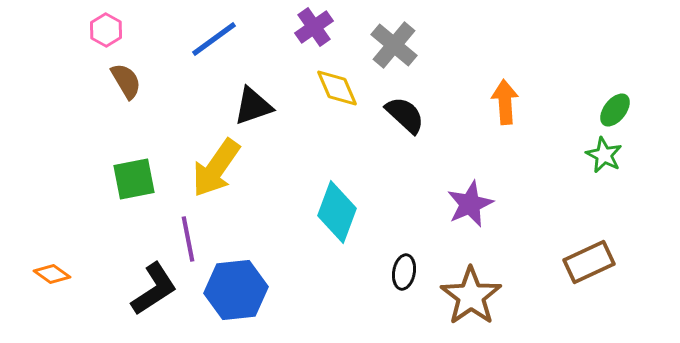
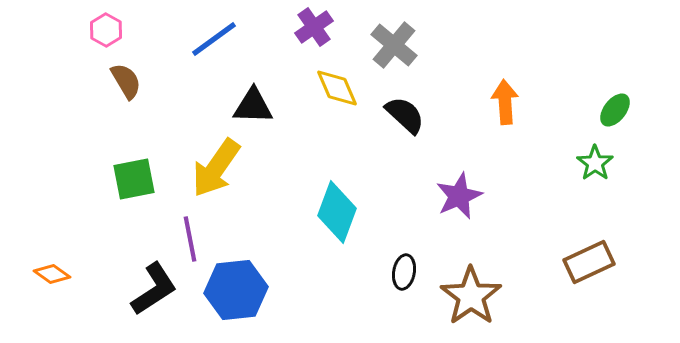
black triangle: rotated 21 degrees clockwise
green star: moved 9 px left, 8 px down; rotated 9 degrees clockwise
purple star: moved 11 px left, 8 px up
purple line: moved 2 px right
